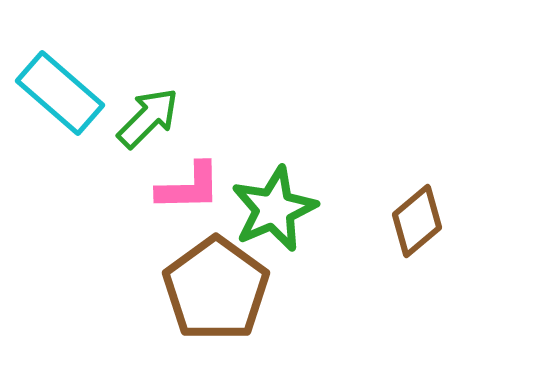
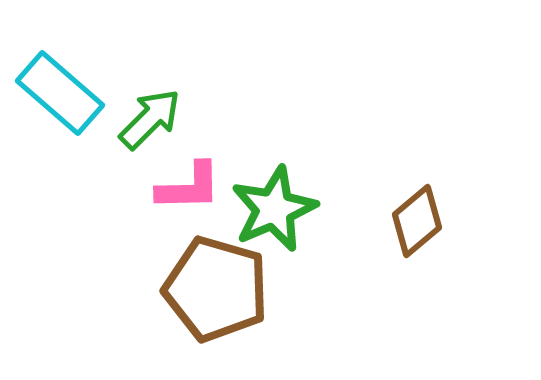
green arrow: moved 2 px right, 1 px down
brown pentagon: rotated 20 degrees counterclockwise
